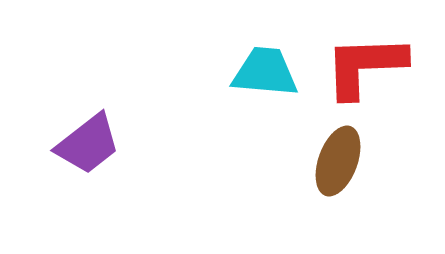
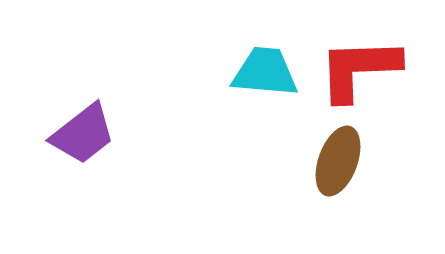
red L-shape: moved 6 px left, 3 px down
purple trapezoid: moved 5 px left, 10 px up
